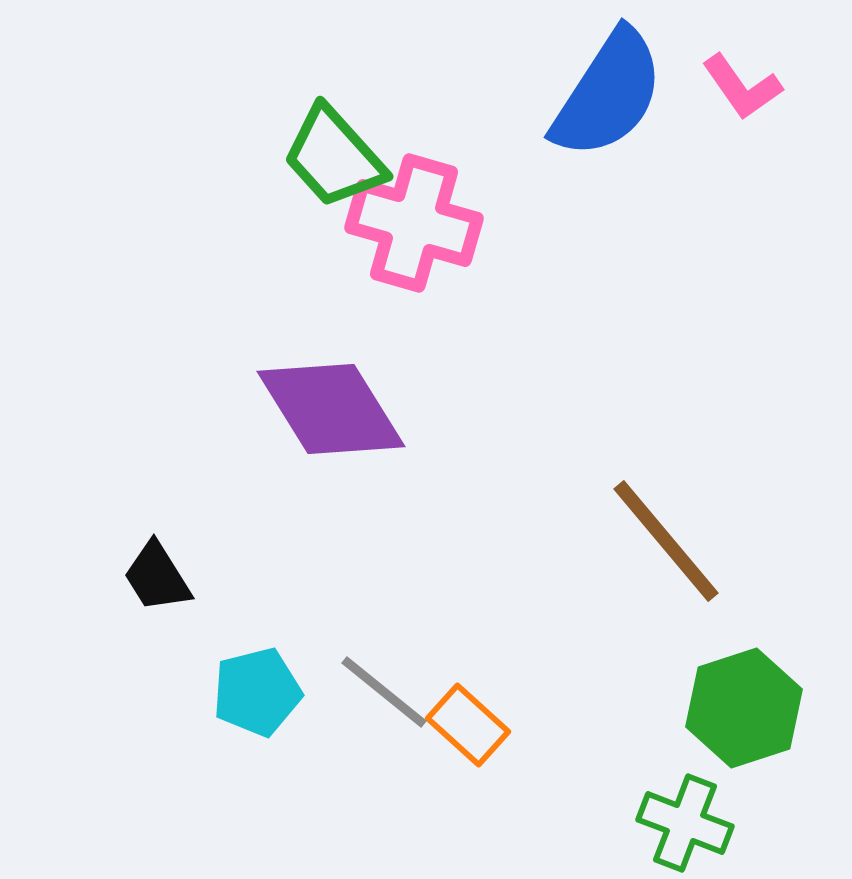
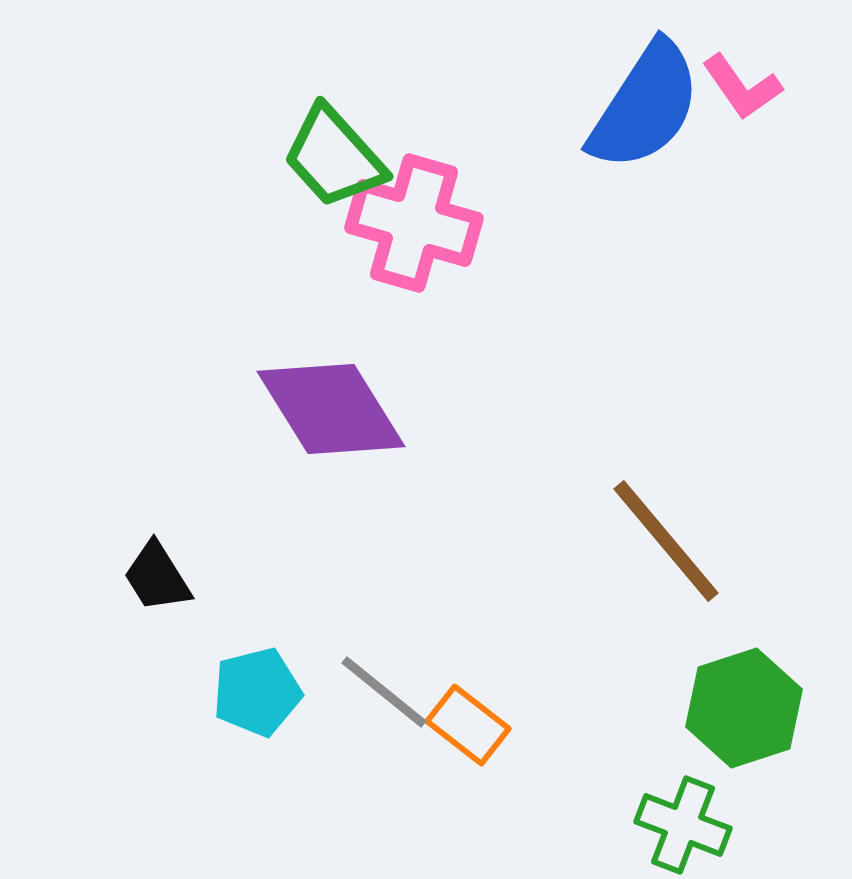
blue semicircle: moved 37 px right, 12 px down
orange rectangle: rotated 4 degrees counterclockwise
green cross: moved 2 px left, 2 px down
